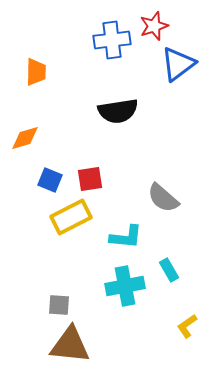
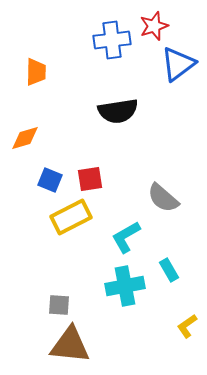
cyan L-shape: rotated 144 degrees clockwise
